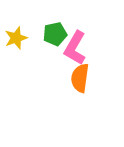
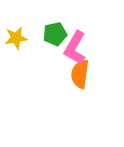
yellow star: rotated 10 degrees clockwise
orange semicircle: moved 4 px up
